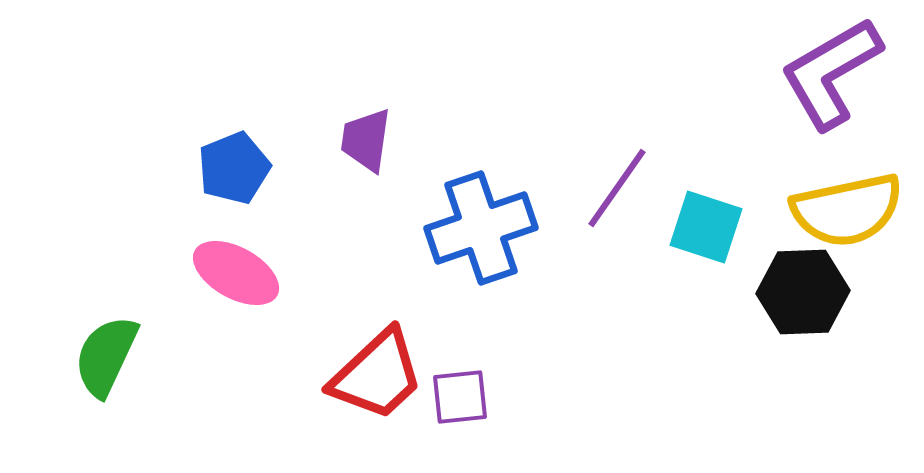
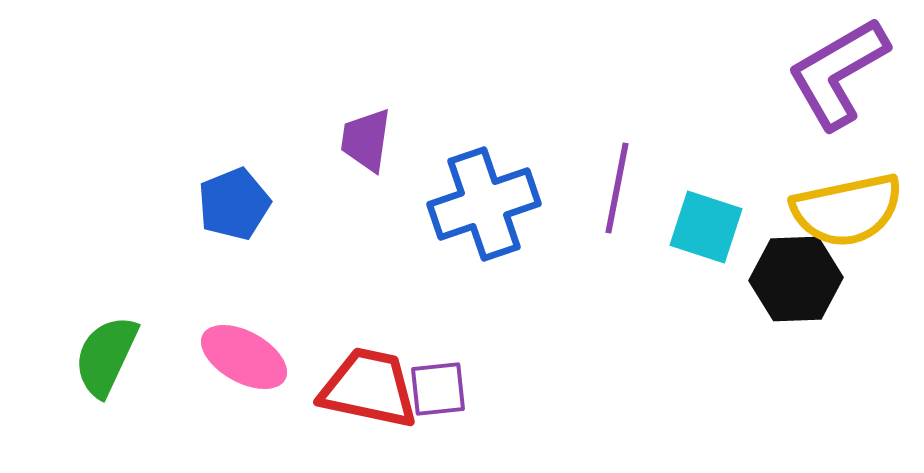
purple L-shape: moved 7 px right
blue pentagon: moved 36 px down
purple line: rotated 24 degrees counterclockwise
blue cross: moved 3 px right, 24 px up
pink ellipse: moved 8 px right, 84 px down
black hexagon: moved 7 px left, 13 px up
red trapezoid: moved 8 px left, 13 px down; rotated 125 degrees counterclockwise
purple square: moved 22 px left, 8 px up
